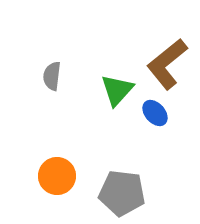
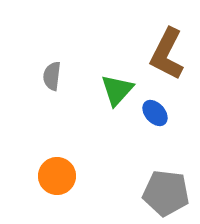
brown L-shape: moved 10 px up; rotated 24 degrees counterclockwise
gray pentagon: moved 44 px right
